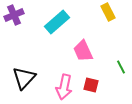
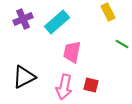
purple cross: moved 9 px right, 4 px down
pink trapezoid: moved 11 px left, 1 px down; rotated 35 degrees clockwise
green line: moved 1 px right, 23 px up; rotated 32 degrees counterclockwise
black triangle: moved 1 px up; rotated 20 degrees clockwise
